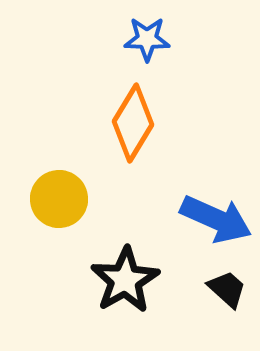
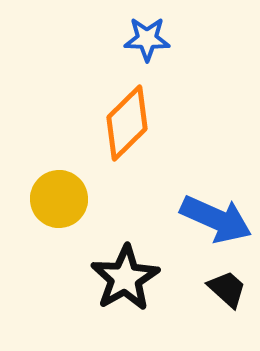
orange diamond: moved 6 px left; rotated 14 degrees clockwise
black star: moved 2 px up
